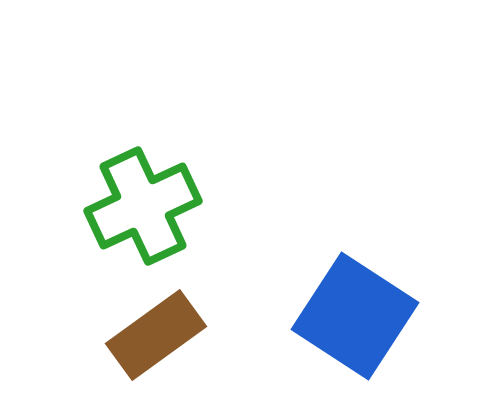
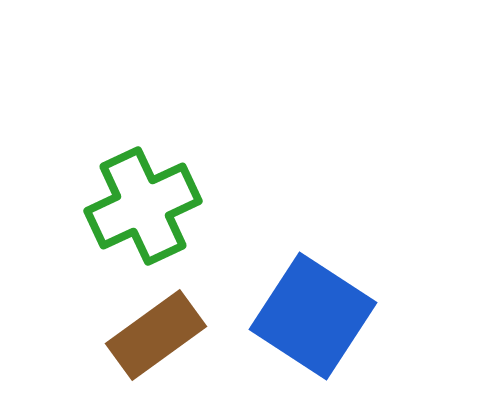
blue square: moved 42 px left
